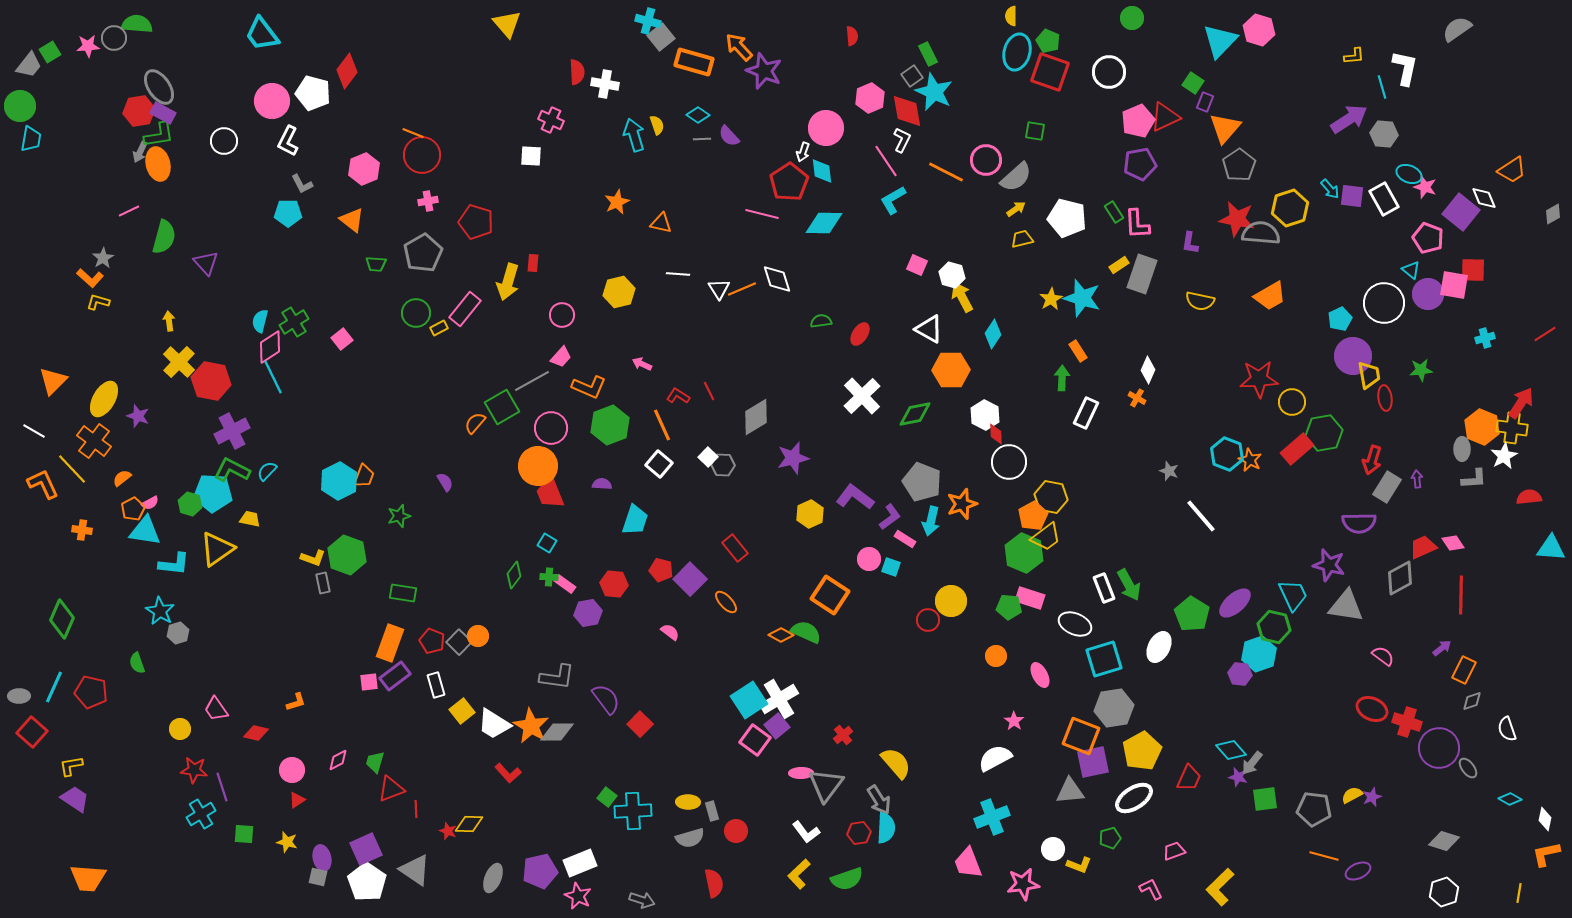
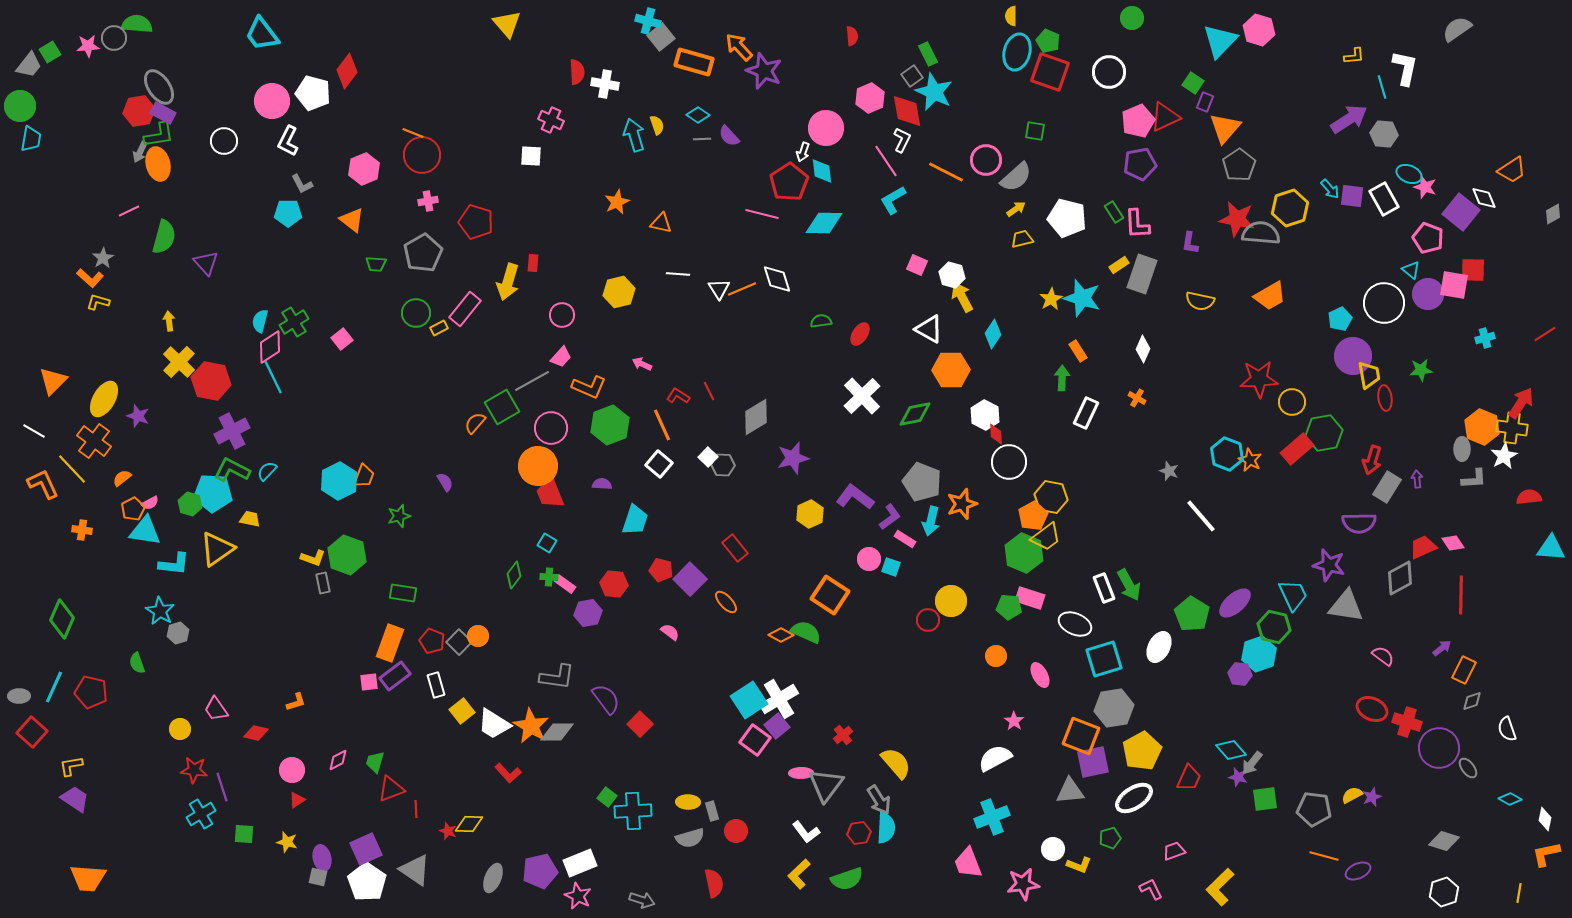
white diamond at (1148, 370): moved 5 px left, 21 px up
